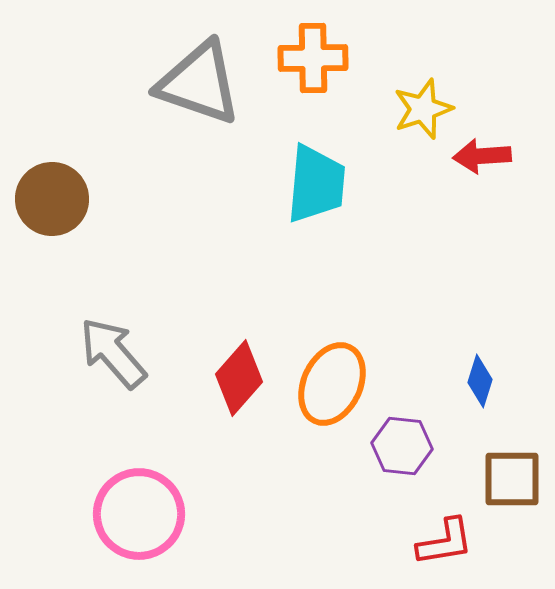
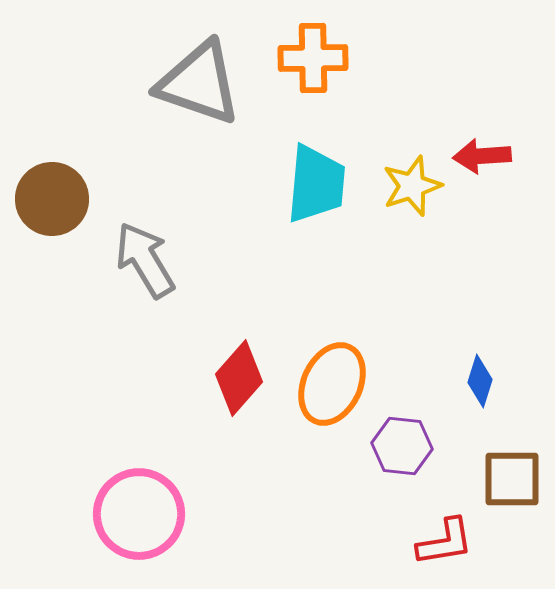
yellow star: moved 11 px left, 77 px down
gray arrow: moved 32 px right, 93 px up; rotated 10 degrees clockwise
